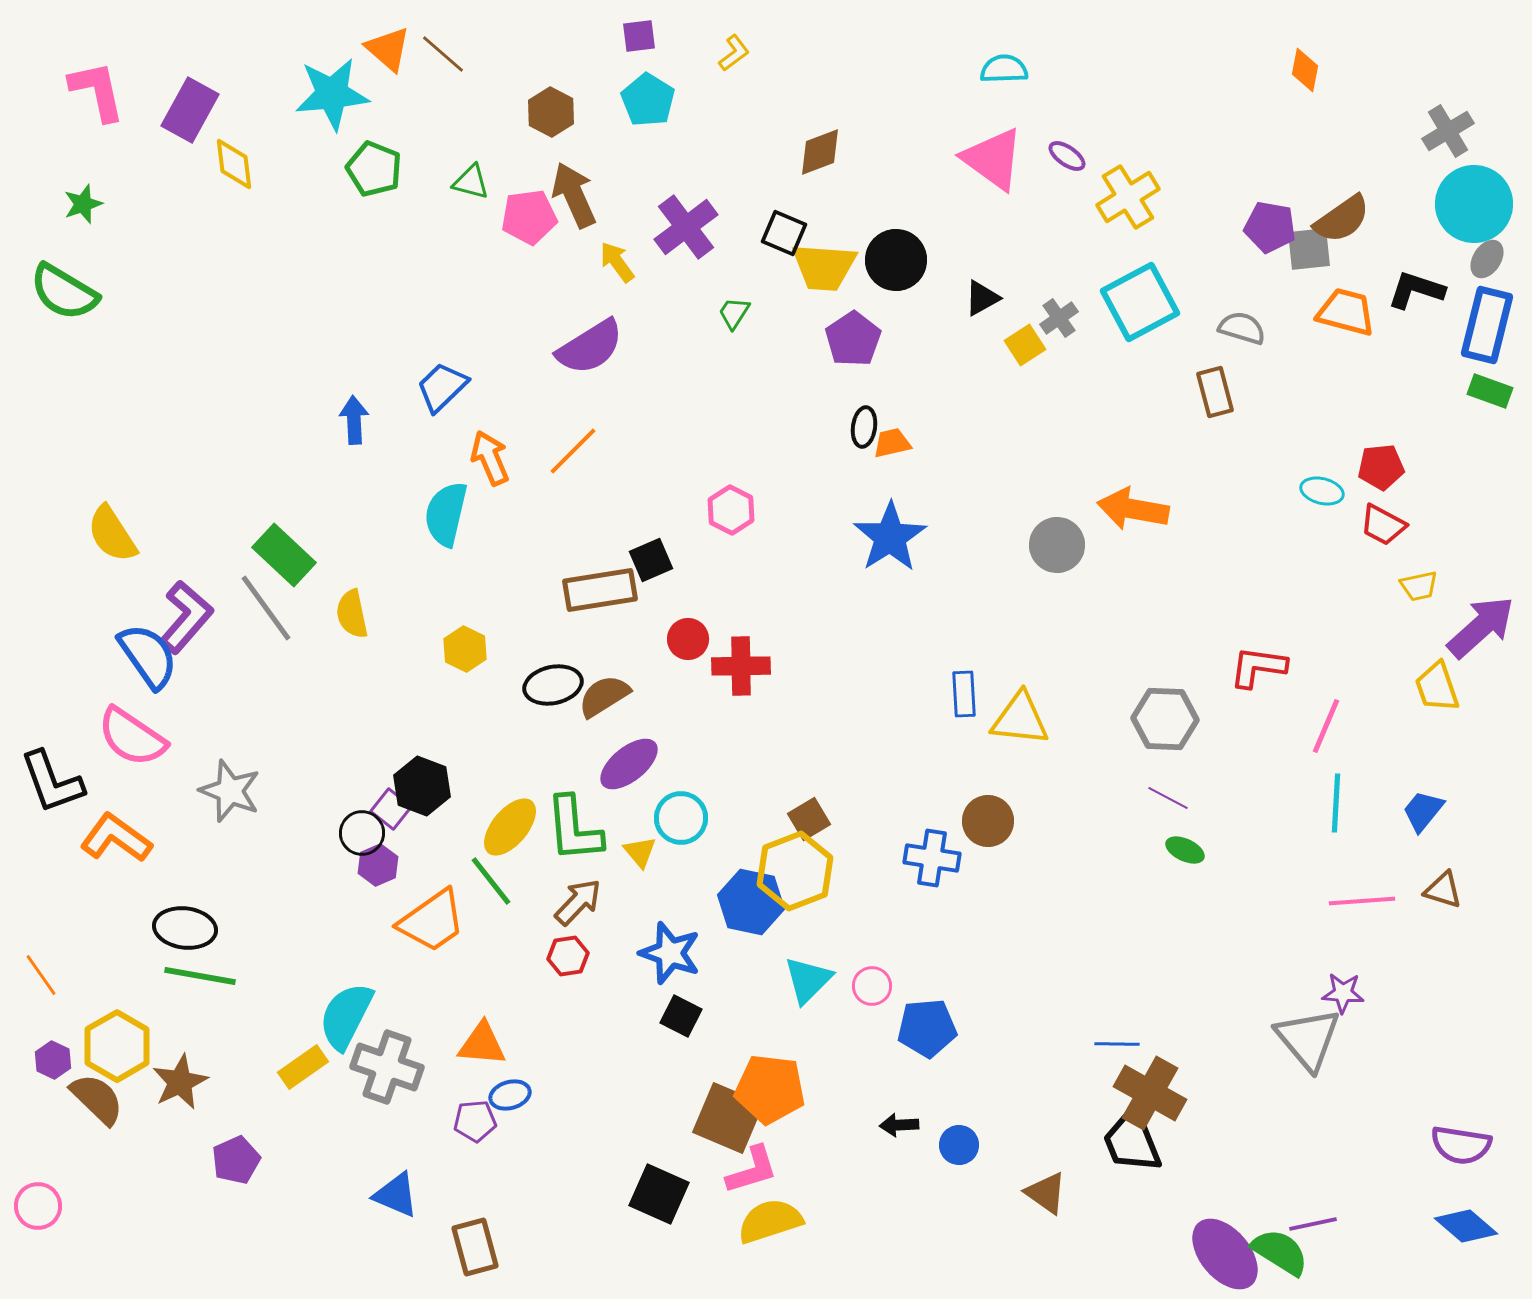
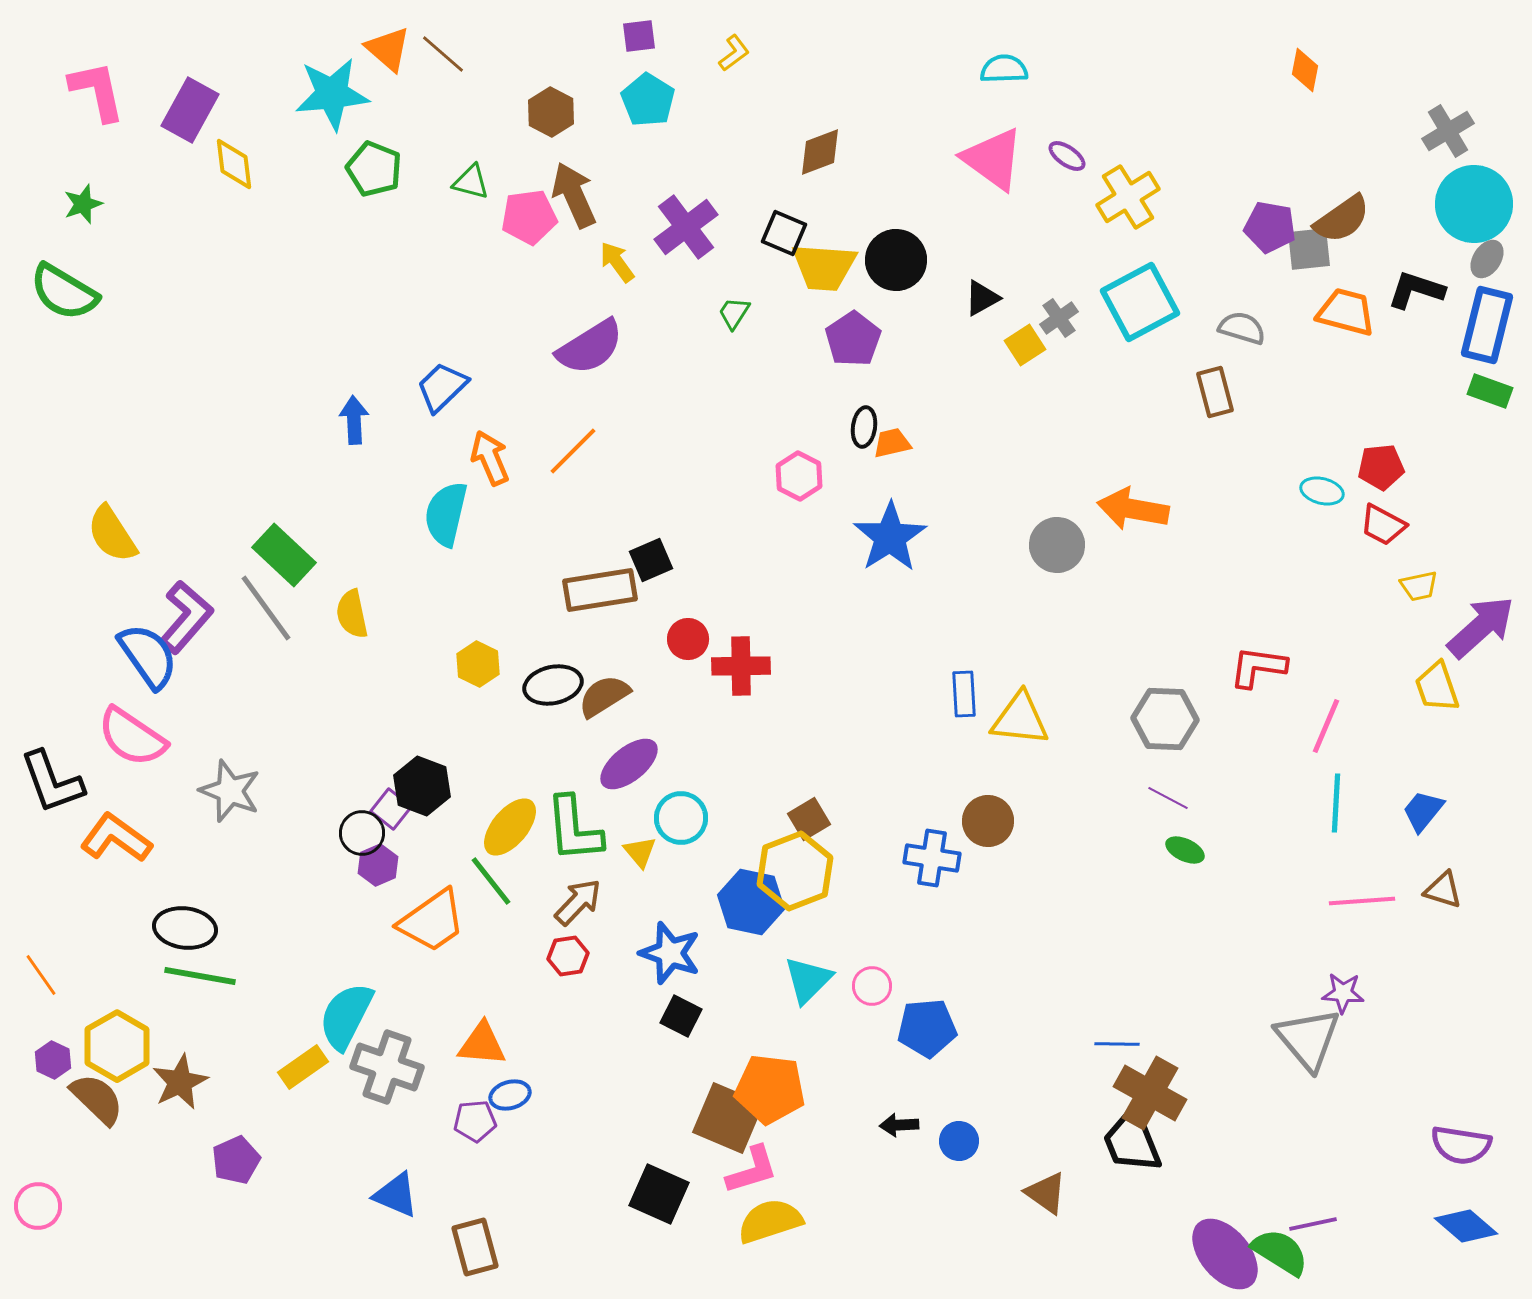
pink hexagon at (731, 510): moved 68 px right, 34 px up
yellow hexagon at (465, 649): moved 13 px right, 15 px down
blue circle at (959, 1145): moved 4 px up
